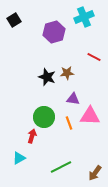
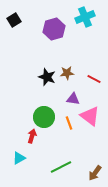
cyan cross: moved 1 px right
purple hexagon: moved 3 px up
red line: moved 22 px down
pink triangle: rotated 35 degrees clockwise
